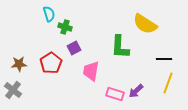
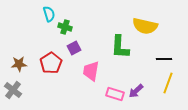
yellow semicircle: moved 2 px down; rotated 20 degrees counterclockwise
